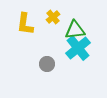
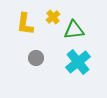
green triangle: moved 1 px left
cyan cross: moved 14 px down
gray circle: moved 11 px left, 6 px up
